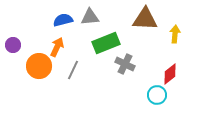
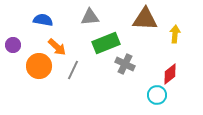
blue semicircle: moved 20 px left; rotated 24 degrees clockwise
orange arrow: rotated 108 degrees clockwise
